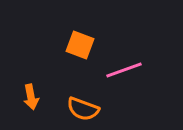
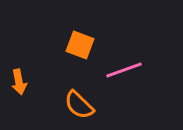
orange arrow: moved 12 px left, 15 px up
orange semicircle: moved 4 px left, 4 px up; rotated 24 degrees clockwise
